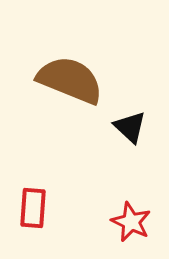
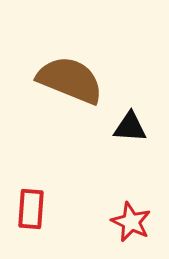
black triangle: rotated 39 degrees counterclockwise
red rectangle: moved 2 px left, 1 px down
